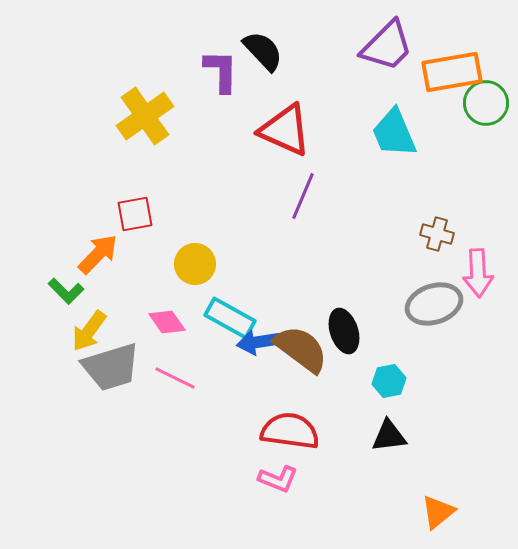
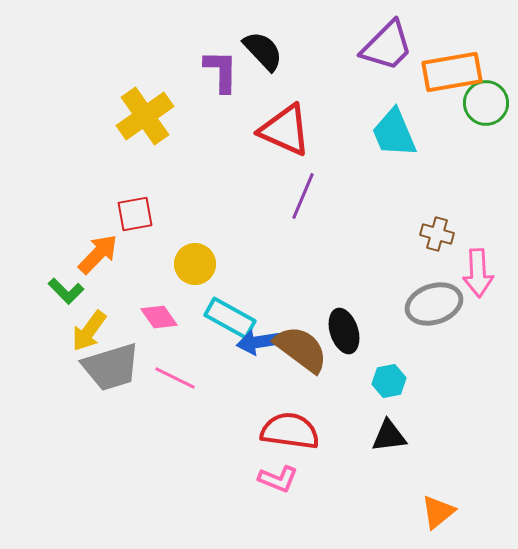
pink diamond: moved 8 px left, 5 px up
